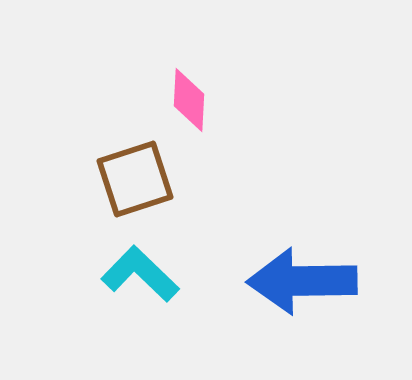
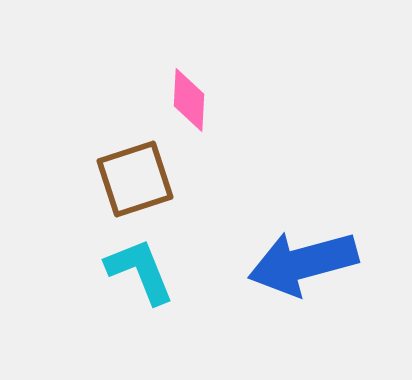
cyan L-shape: moved 3 px up; rotated 24 degrees clockwise
blue arrow: moved 1 px right, 18 px up; rotated 14 degrees counterclockwise
